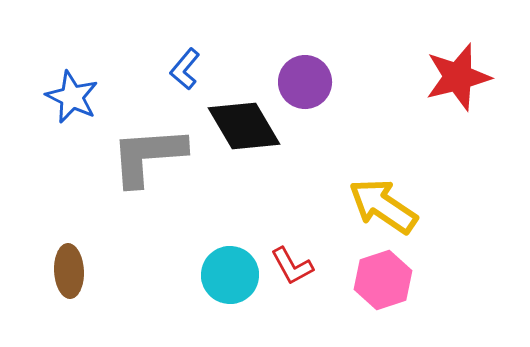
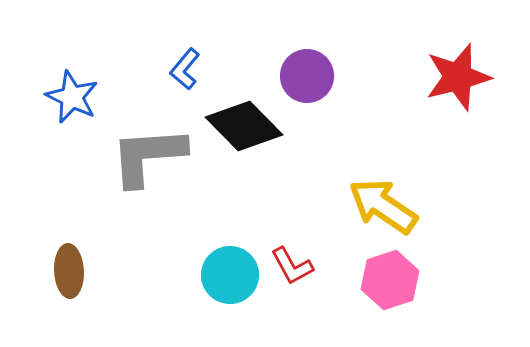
purple circle: moved 2 px right, 6 px up
black diamond: rotated 14 degrees counterclockwise
pink hexagon: moved 7 px right
